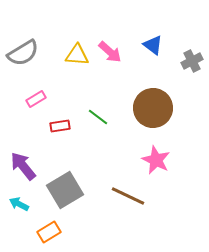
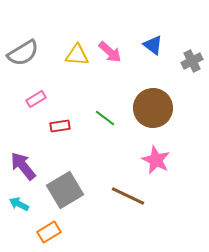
green line: moved 7 px right, 1 px down
